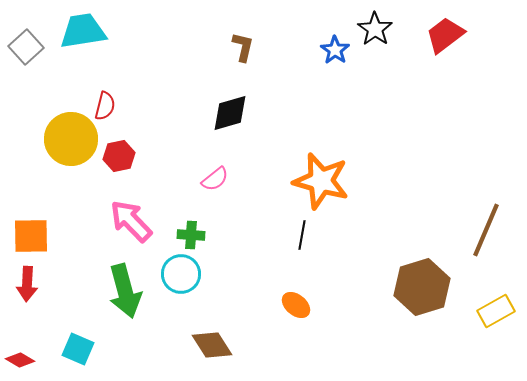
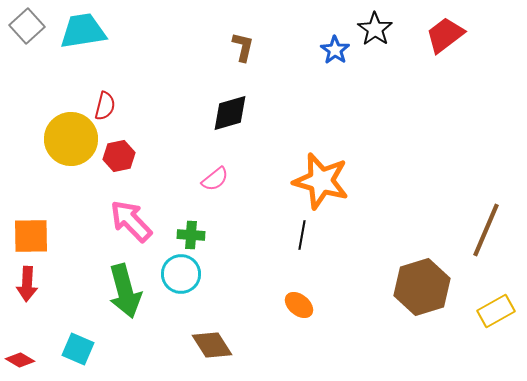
gray square: moved 1 px right, 21 px up
orange ellipse: moved 3 px right
